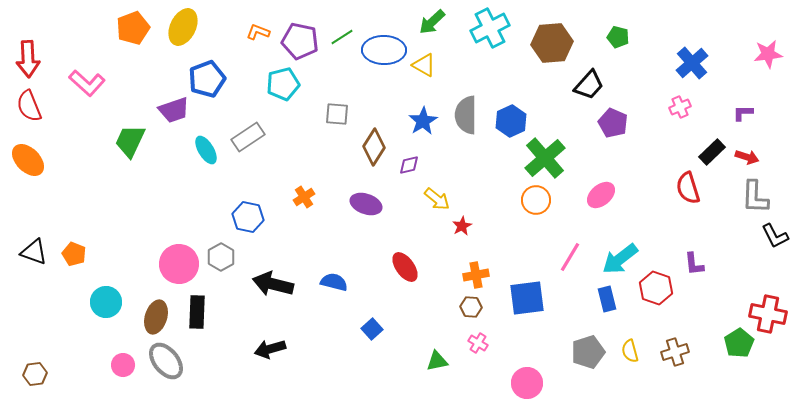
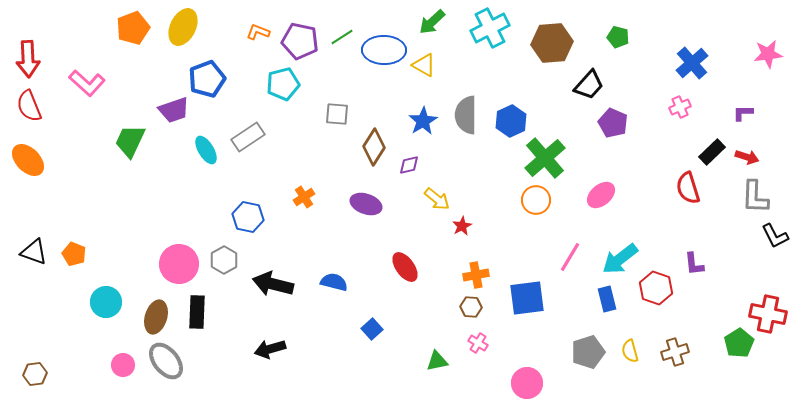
gray hexagon at (221, 257): moved 3 px right, 3 px down
